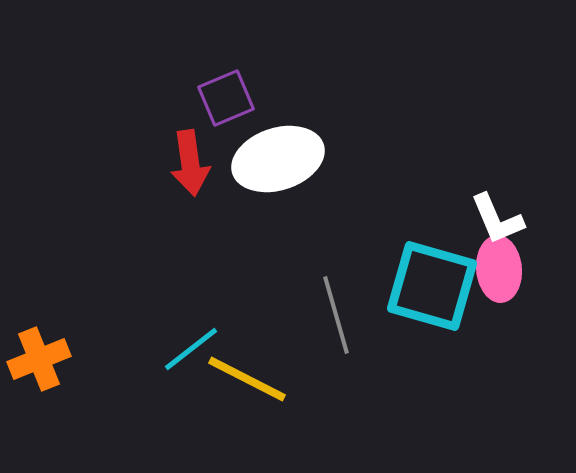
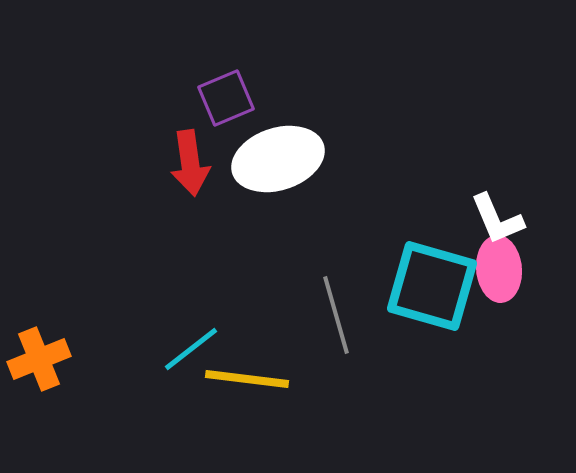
yellow line: rotated 20 degrees counterclockwise
